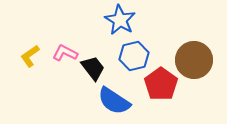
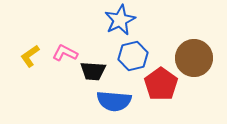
blue star: rotated 16 degrees clockwise
blue hexagon: moved 1 px left
brown circle: moved 2 px up
black trapezoid: moved 3 px down; rotated 132 degrees clockwise
blue semicircle: rotated 28 degrees counterclockwise
